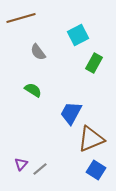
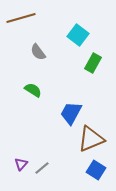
cyan square: rotated 25 degrees counterclockwise
green rectangle: moved 1 px left
gray line: moved 2 px right, 1 px up
